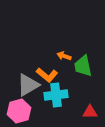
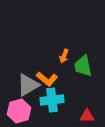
orange arrow: rotated 88 degrees counterclockwise
orange L-shape: moved 4 px down
cyan cross: moved 4 px left, 5 px down
red triangle: moved 3 px left, 4 px down
